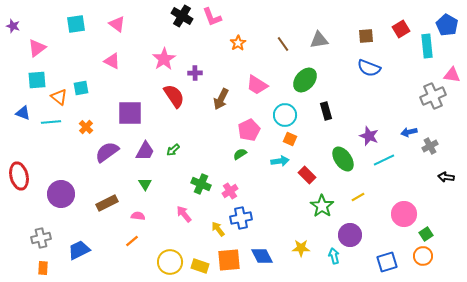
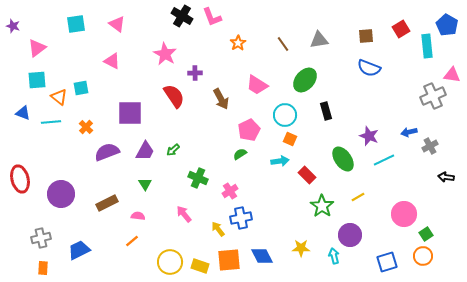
pink star at (164, 59): moved 1 px right, 5 px up; rotated 10 degrees counterclockwise
brown arrow at (221, 99): rotated 55 degrees counterclockwise
purple semicircle at (107, 152): rotated 15 degrees clockwise
red ellipse at (19, 176): moved 1 px right, 3 px down
green cross at (201, 184): moved 3 px left, 6 px up
